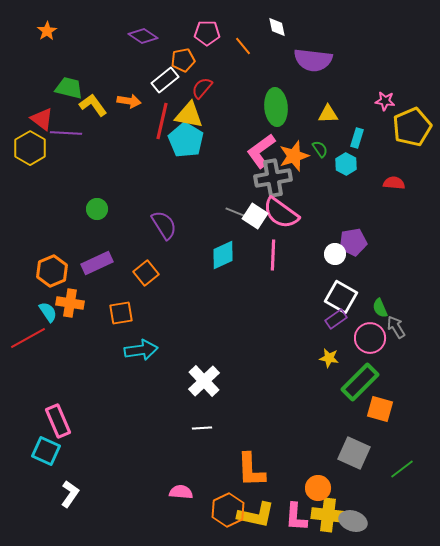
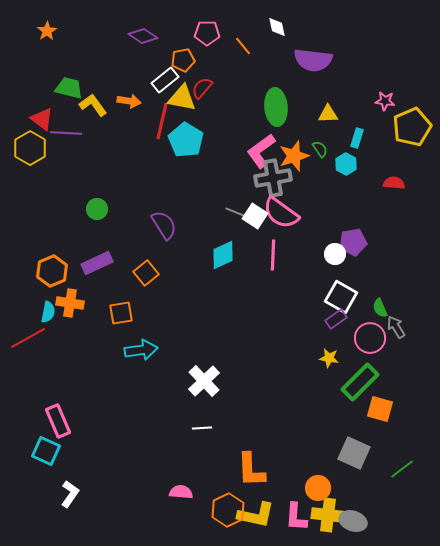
yellow triangle at (189, 115): moved 7 px left, 17 px up
cyan semicircle at (48, 312): rotated 45 degrees clockwise
